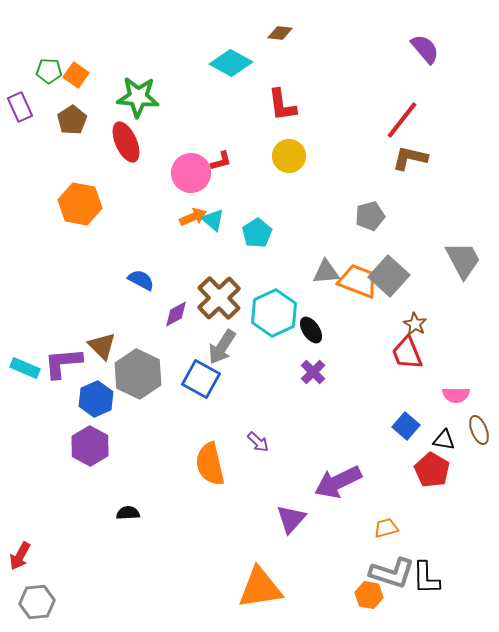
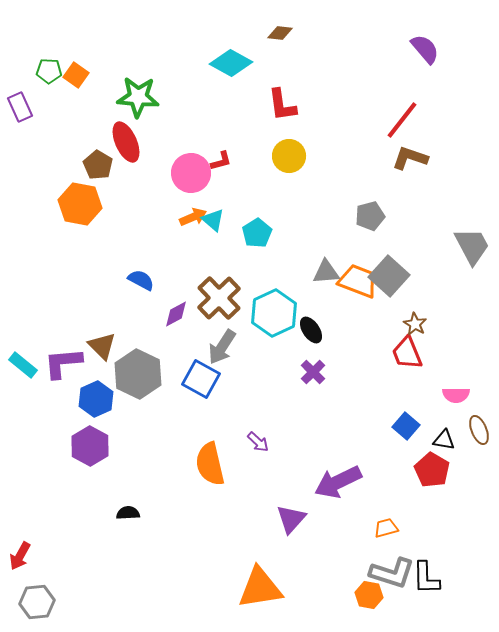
brown pentagon at (72, 120): moved 26 px right, 45 px down; rotated 8 degrees counterclockwise
brown L-shape at (410, 158): rotated 6 degrees clockwise
gray trapezoid at (463, 260): moved 9 px right, 14 px up
cyan rectangle at (25, 368): moved 2 px left, 3 px up; rotated 16 degrees clockwise
